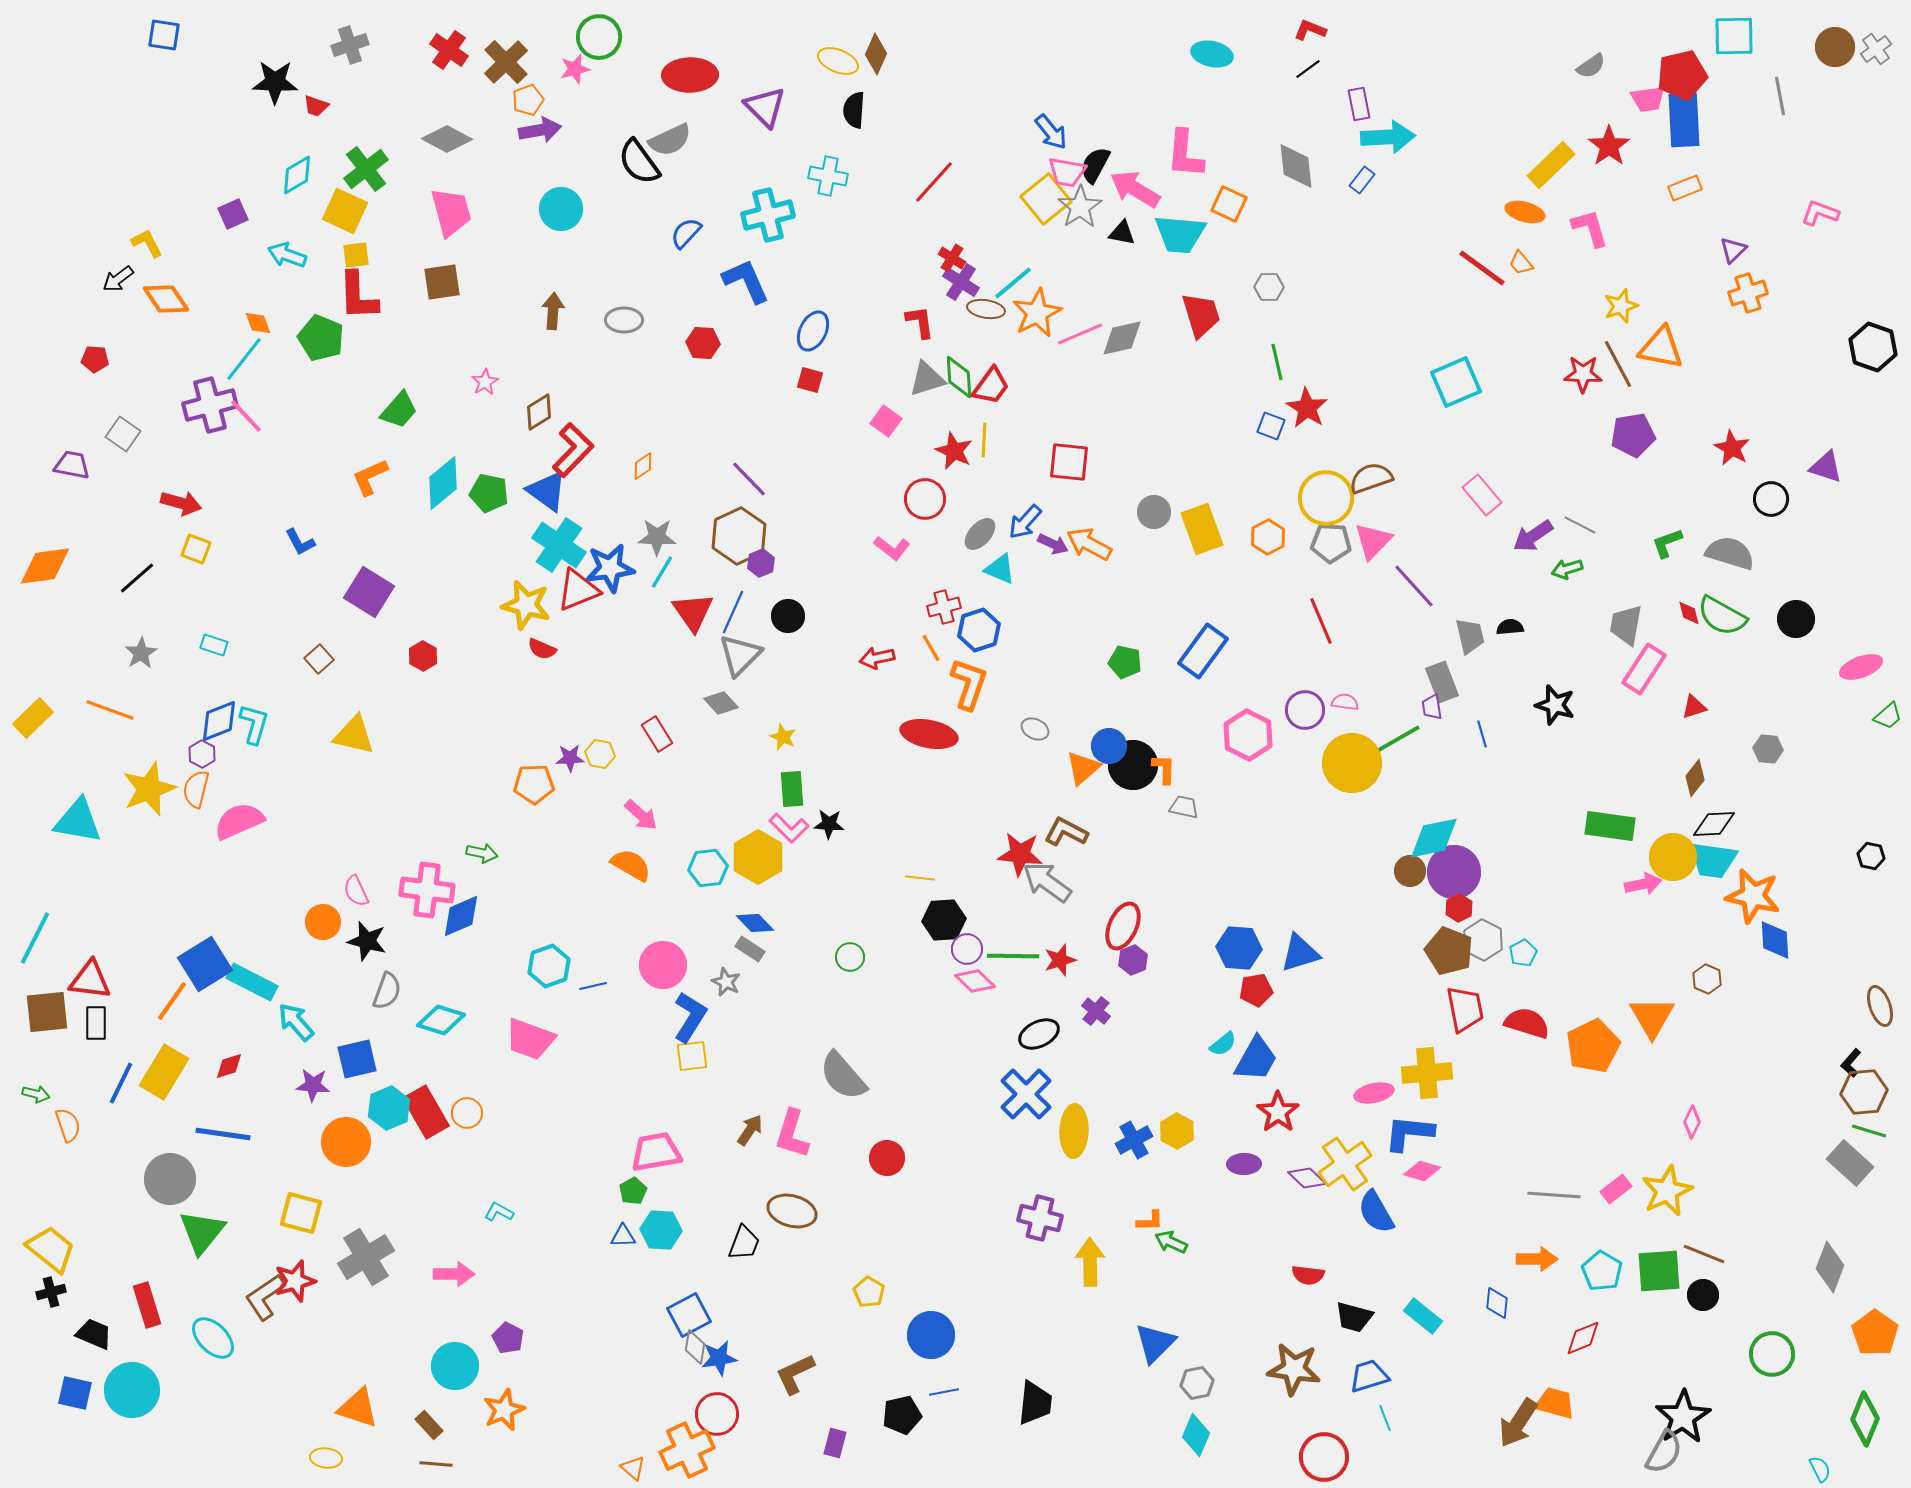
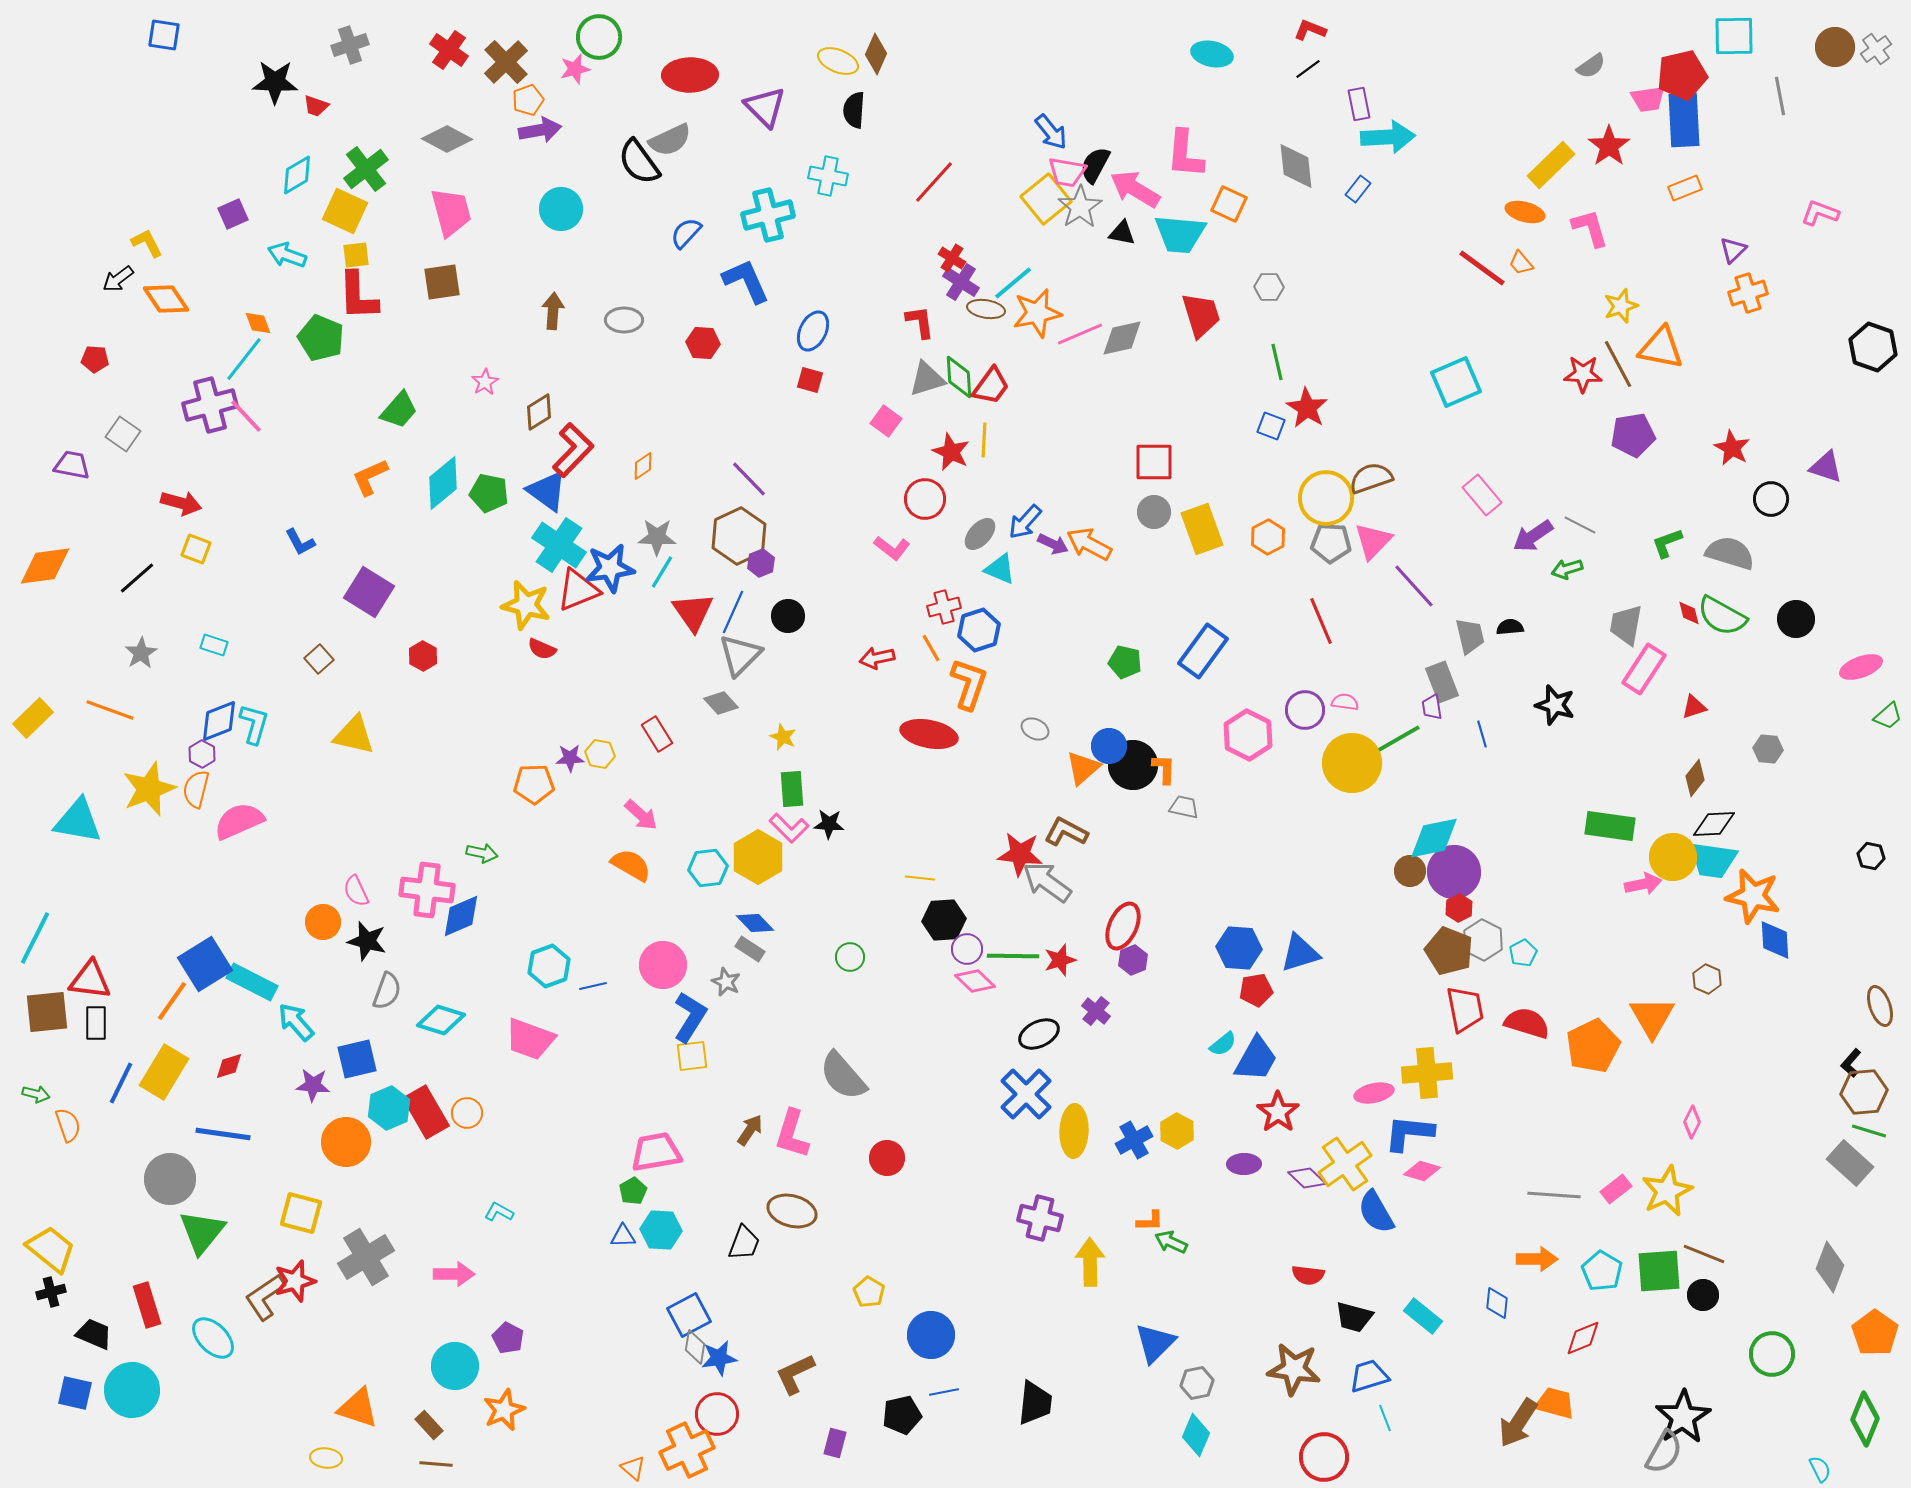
blue rectangle at (1362, 180): moved 4 px left, 9 px down
orange star at (1037, 313): rotated 15 degrees clockwise
red star at (954, 451): moved 3 px left, 1 px down
red square at (1069, 462): moved 85 px right; rotated 6 degrees counterclockwise
